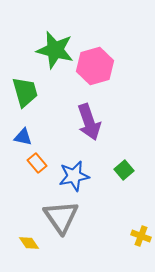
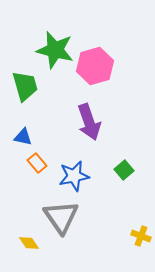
green trapezoid: moved 6 px up
